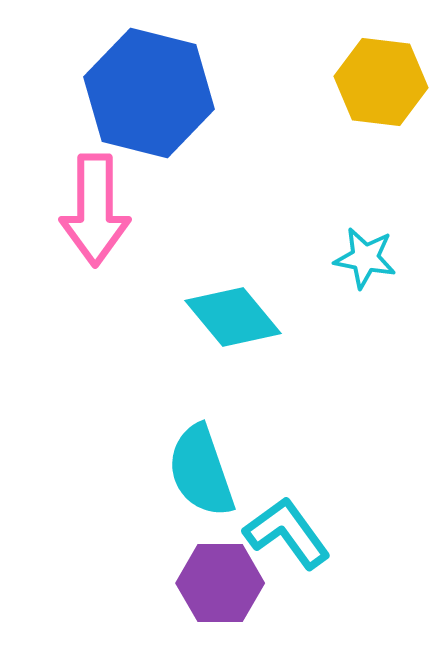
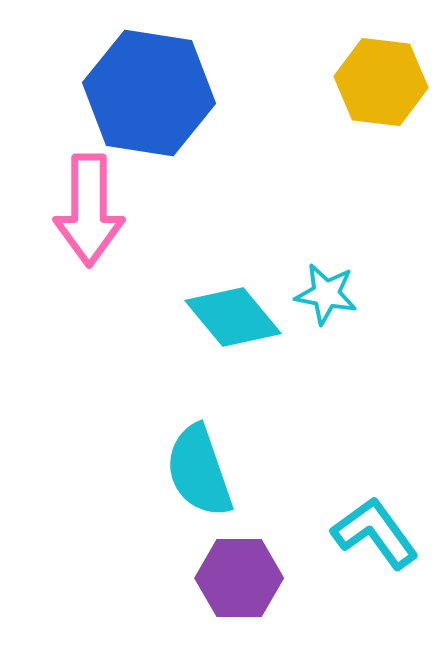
blue hexagon: rotated 5 degrees counterclockwise
pink arrow: moved 6 px left
cyan star: moved 39 px left, 36 px down
cyan semicircle: moved 2 px left
cyan L-shape: moved 88 px right
purple hexagon: moved 19 px right, 5 px up
